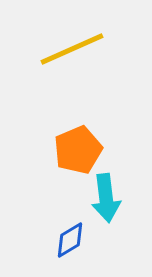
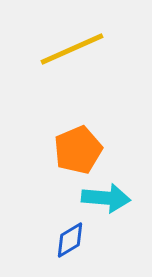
cyan arrow: rotated 78 degrees counterclockwise
